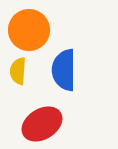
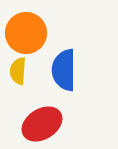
orange circle: moved 3 px left, 3 px down
